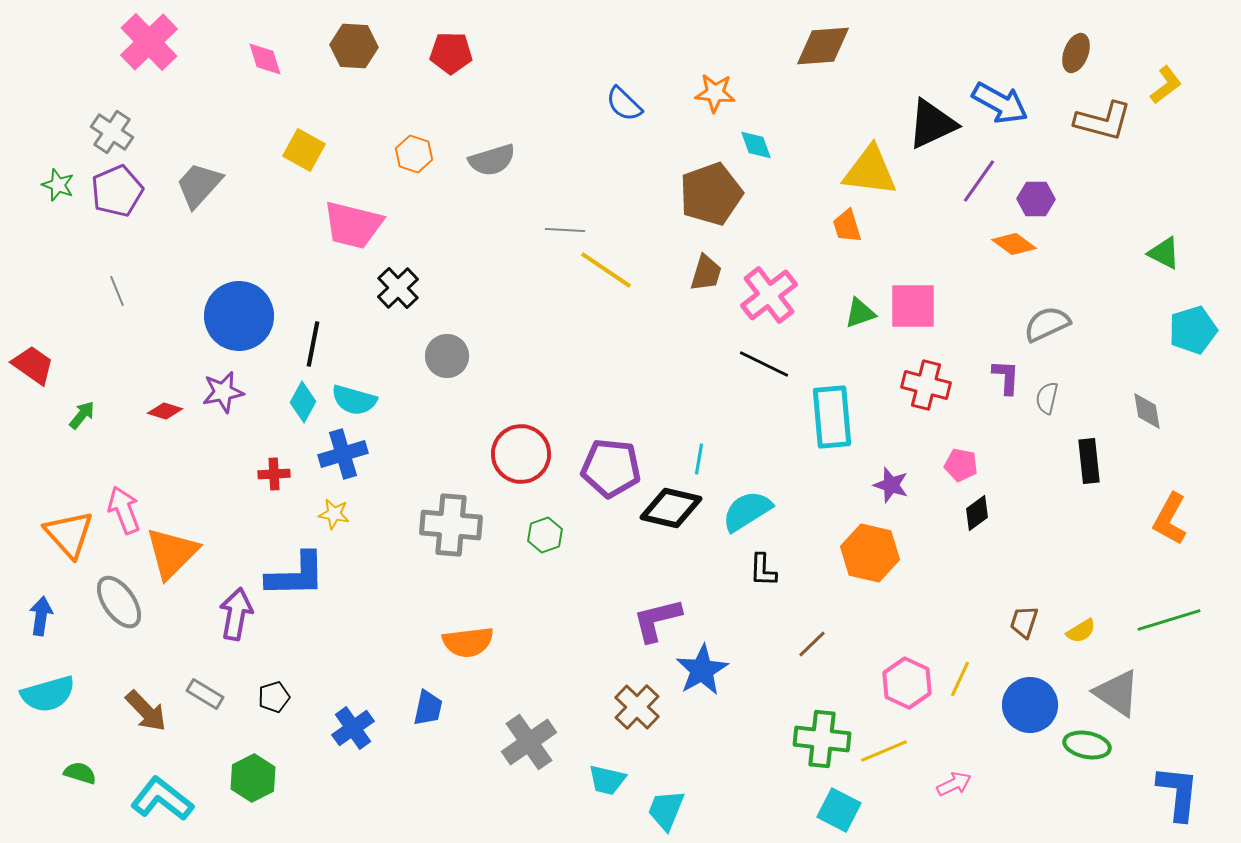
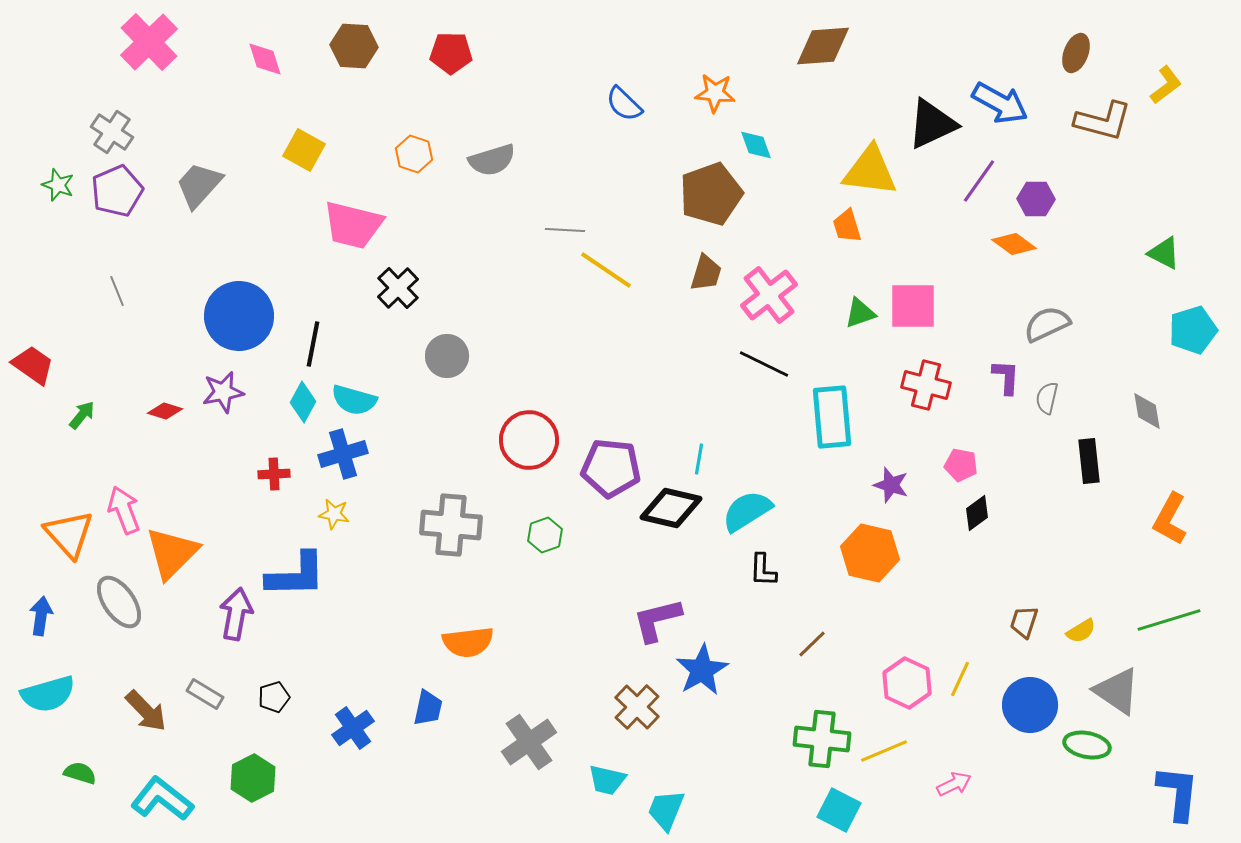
red circle at (521, 454): moved 8 px right, 14 px up
gray triangle at (1117, 693): moved 2 px up
